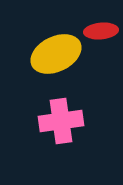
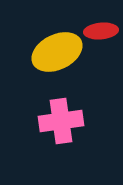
yellow ellipse: moved 1 px right, 2 px up
